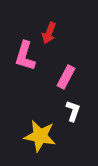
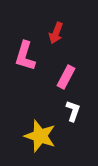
red arrow: moved 7 px right
yellow star: rotated 8 degrees clockwise
